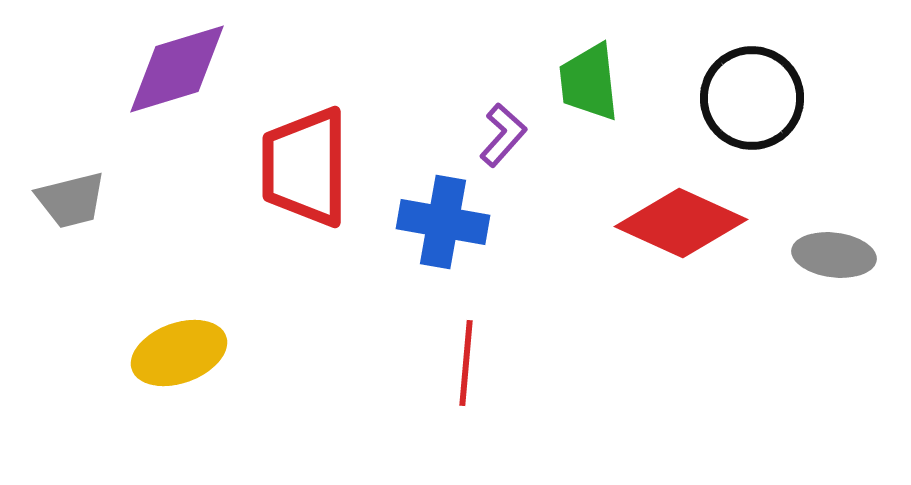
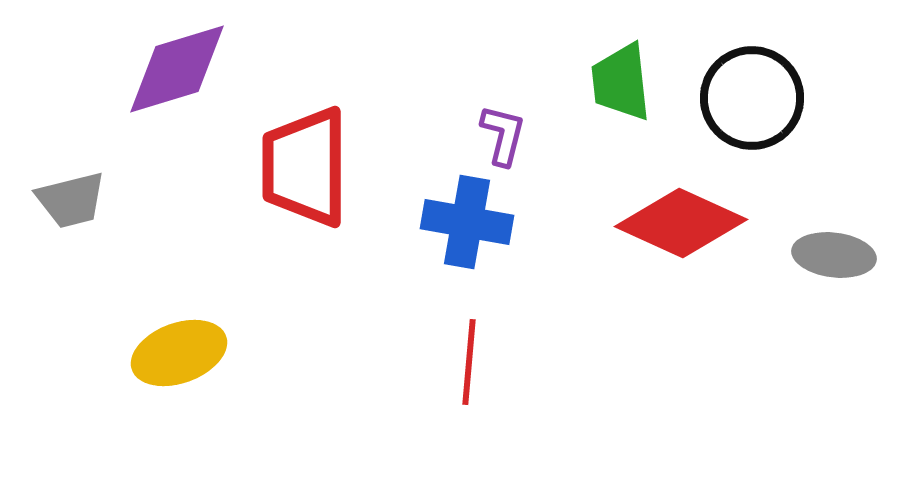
green trapezoid: moved 32 px right
purple L-shape: rotated 28 degrees counterclockwise
blue cross: moved 24 px right
red line: moved 3 px right, 1 px up
